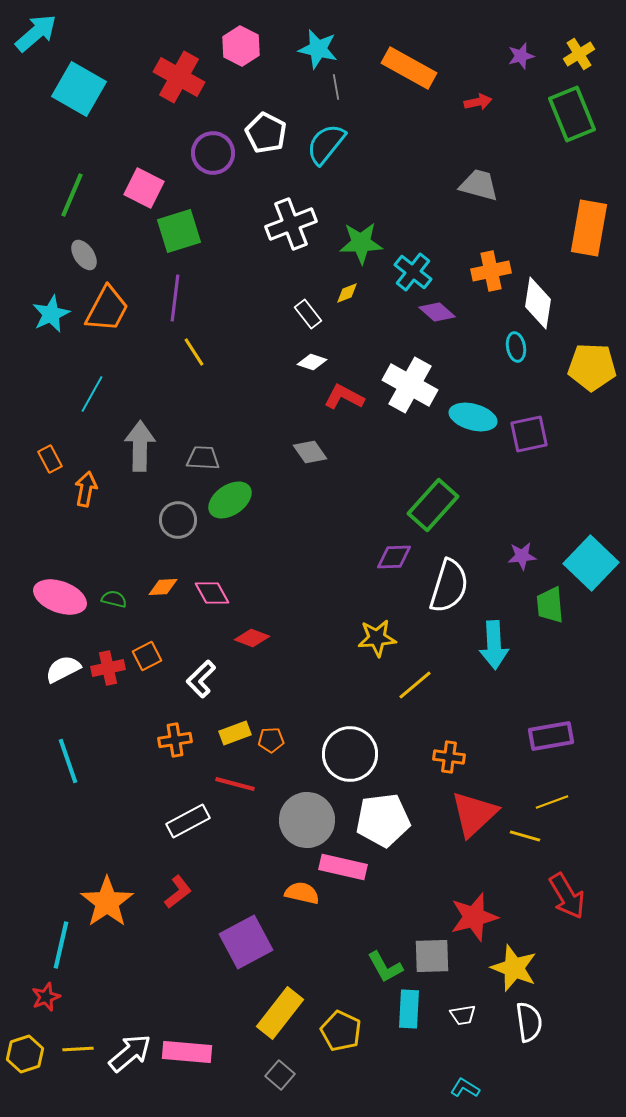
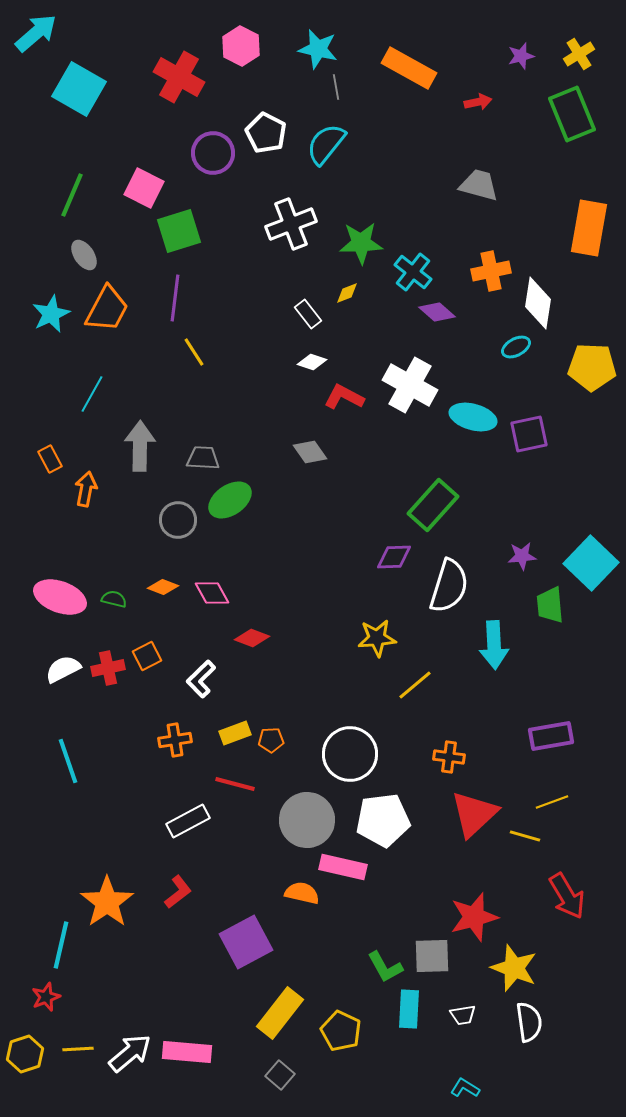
cyan ellipse at (516, 347): rotated 72 degrees clockwise
orange diamond at (163, 587): rotated 24 degrees clockwise
